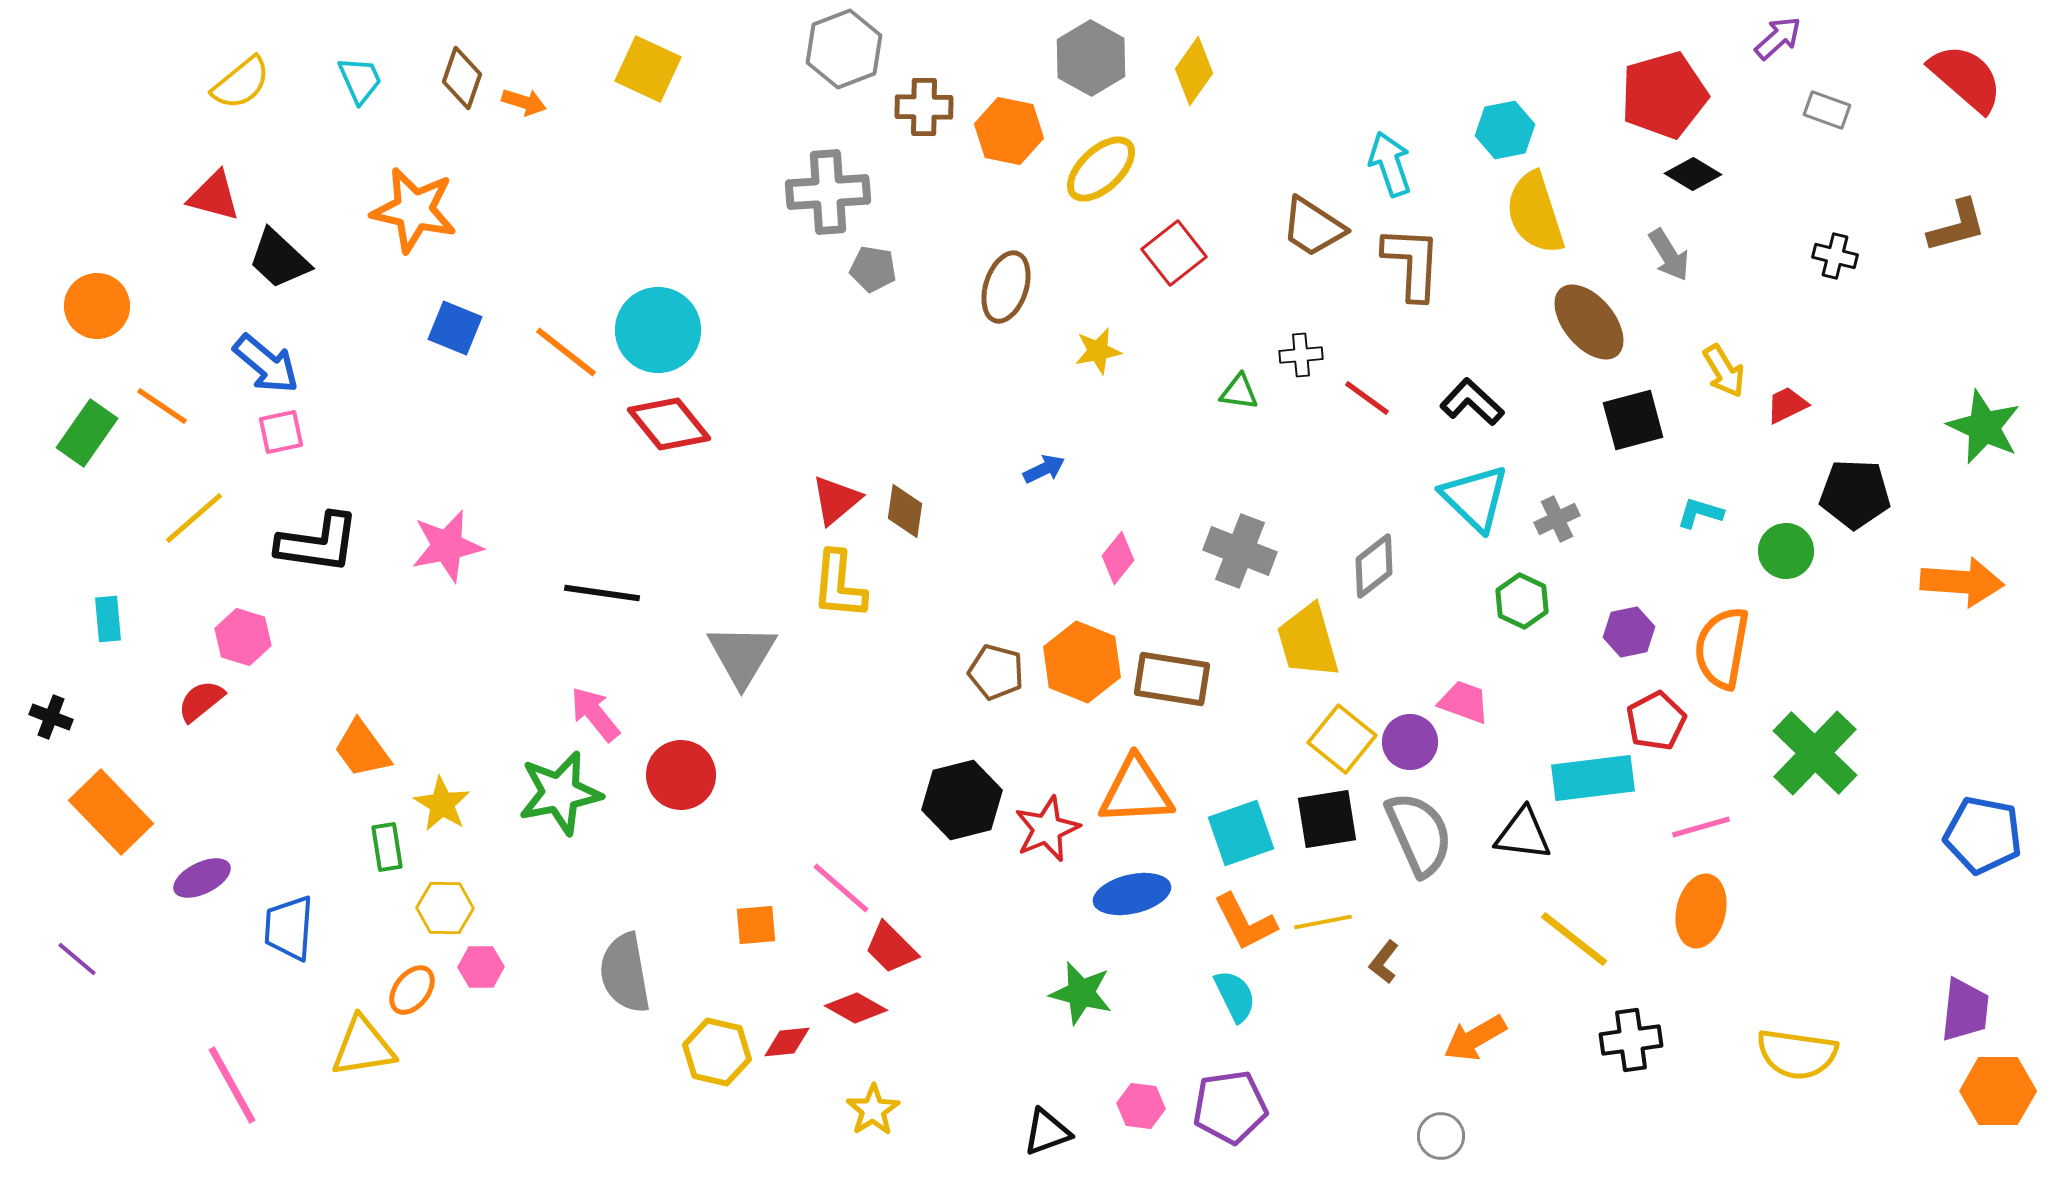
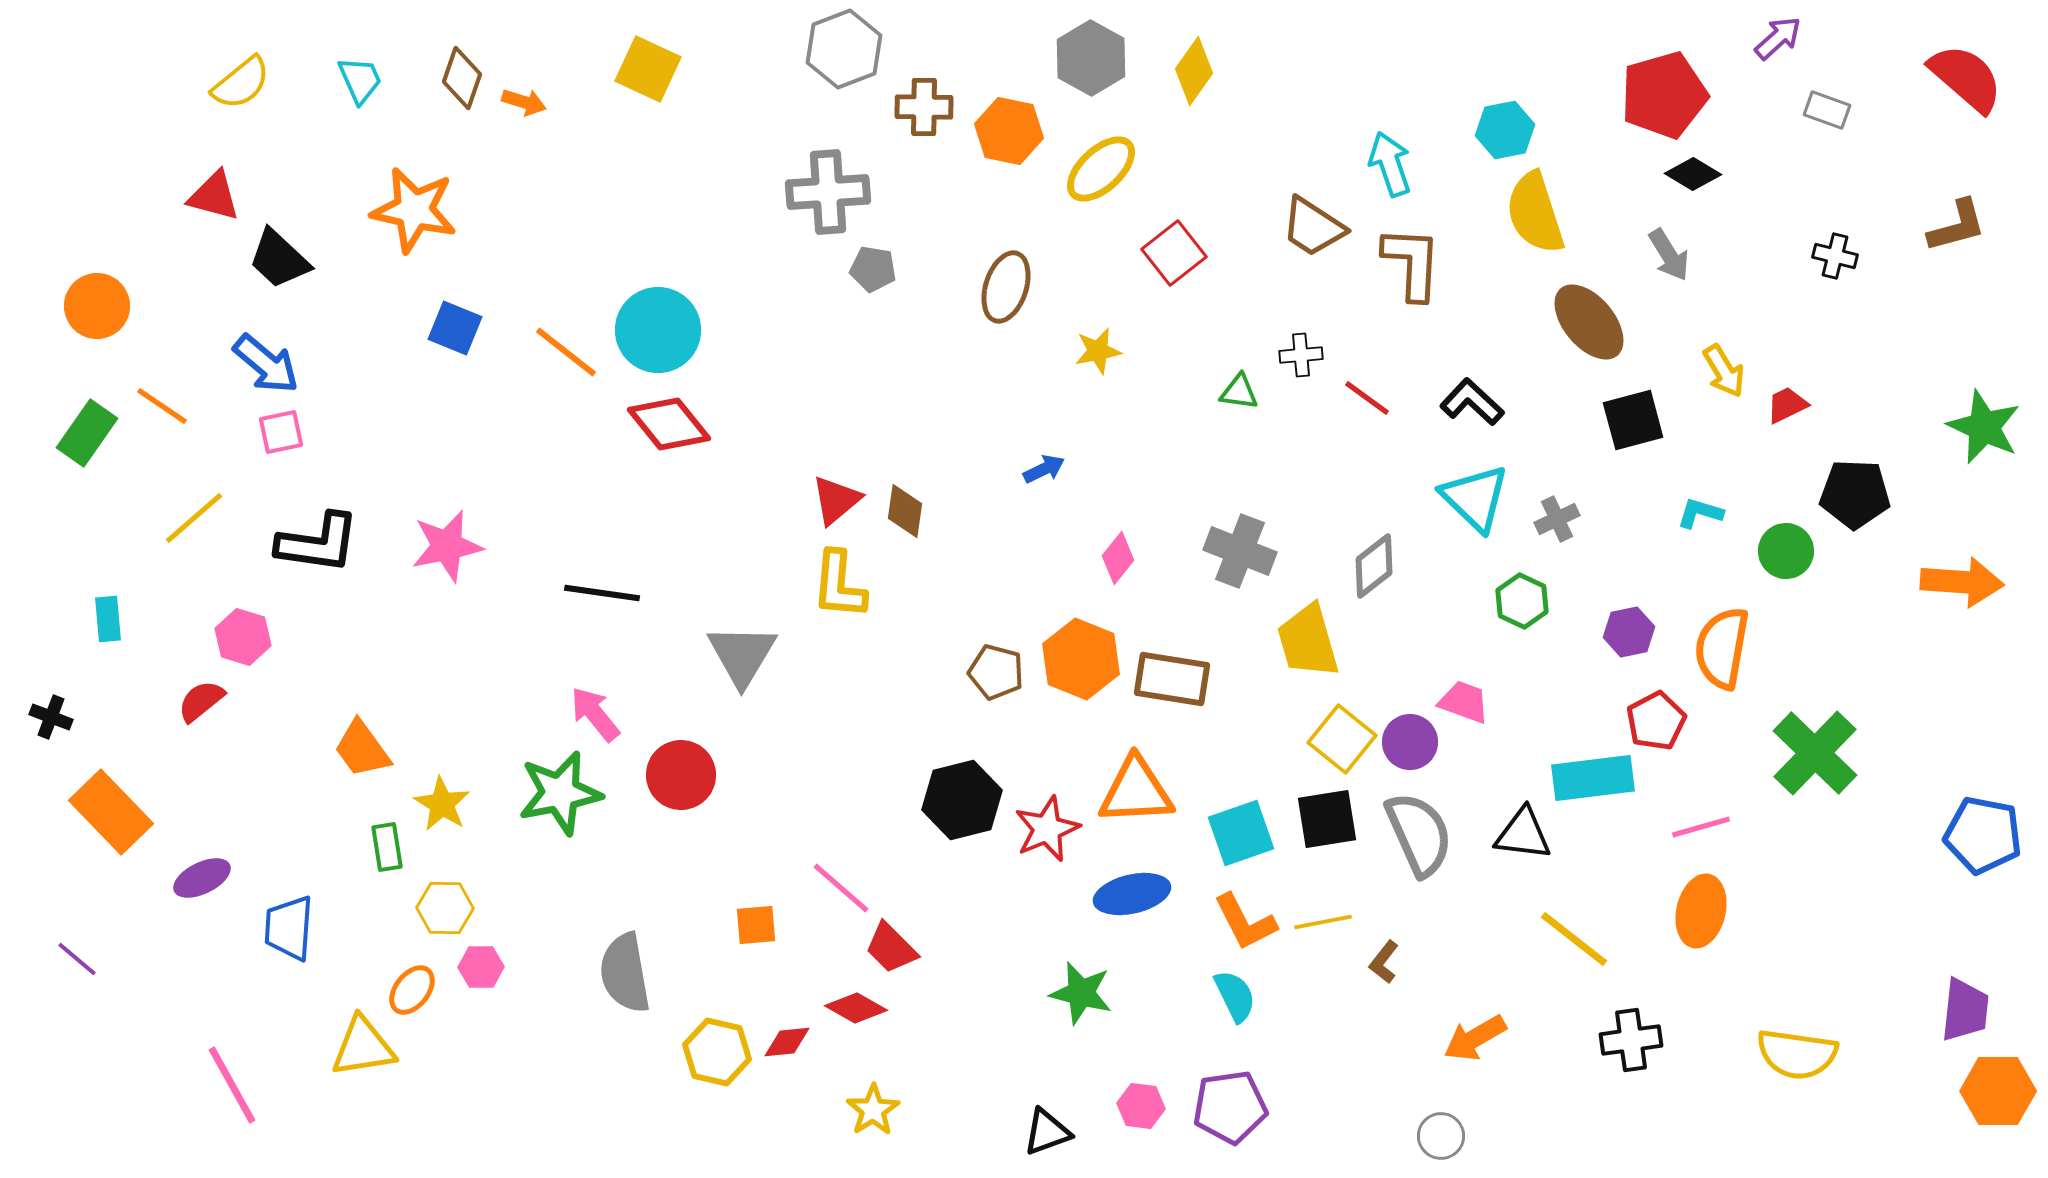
orange hexagon at (1082, 662): moved 1 px left, 3 px up
